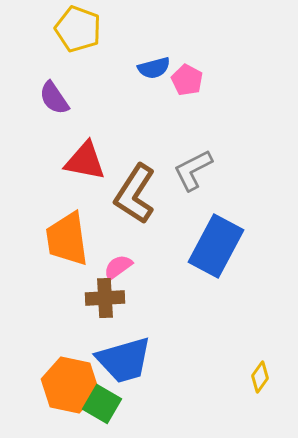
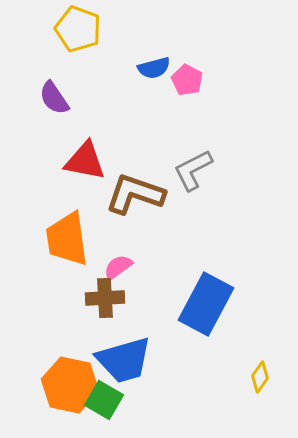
brown L-shape: rotated 76 degrees clockwise
blue rectangle: moved 10 px left, 58 px down
green square: moved 2 px right, 4 px up
